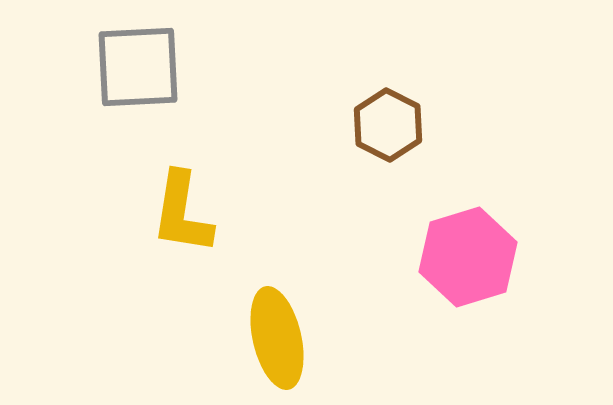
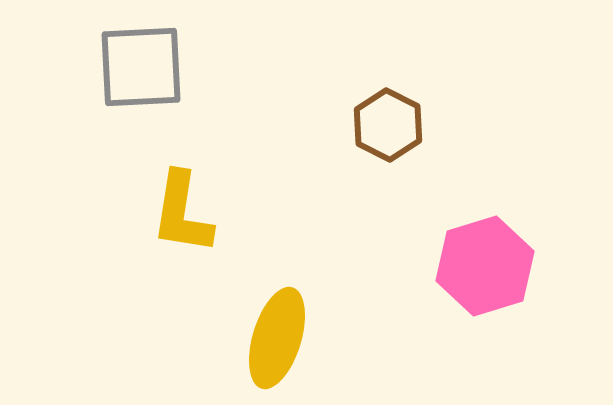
gray square: moved 3 px right
pink hexagon: moved 17 px right, 9 px down
yellow ellipse: rotated 30 degrees clockwise
